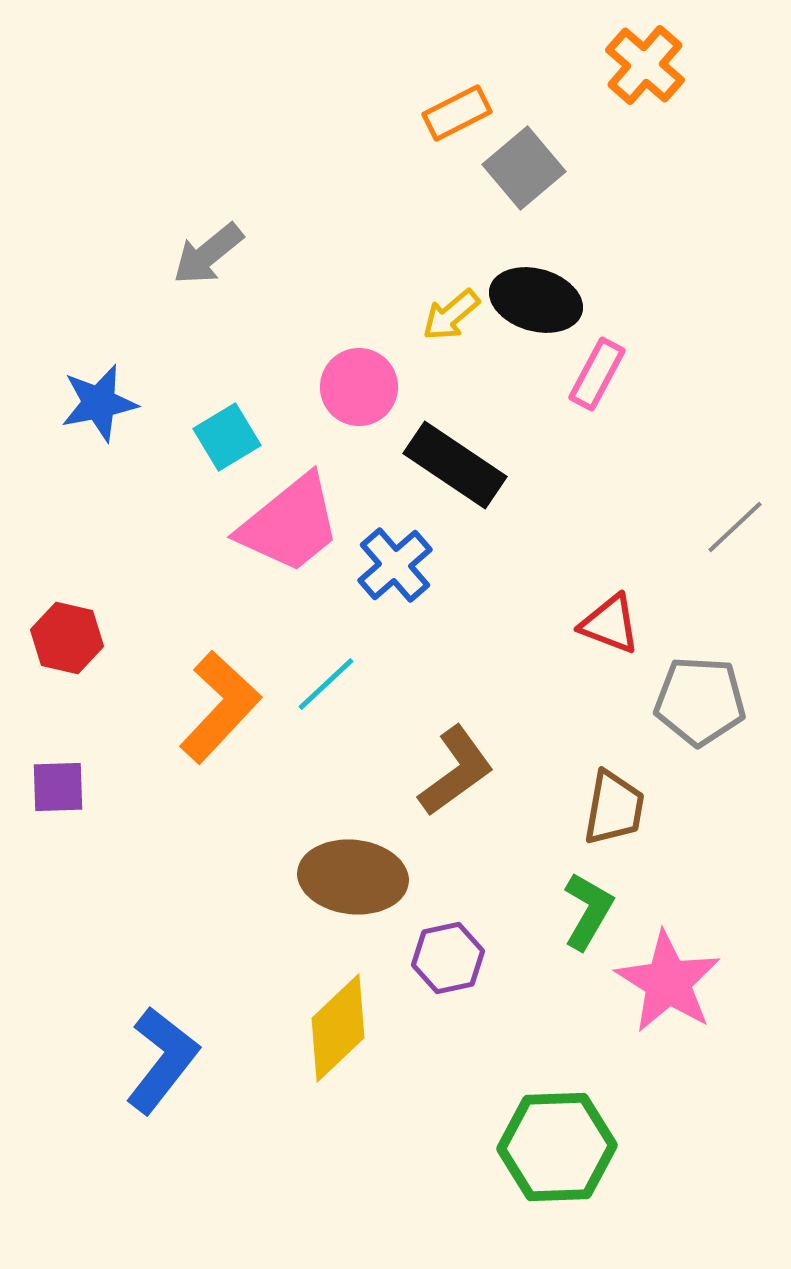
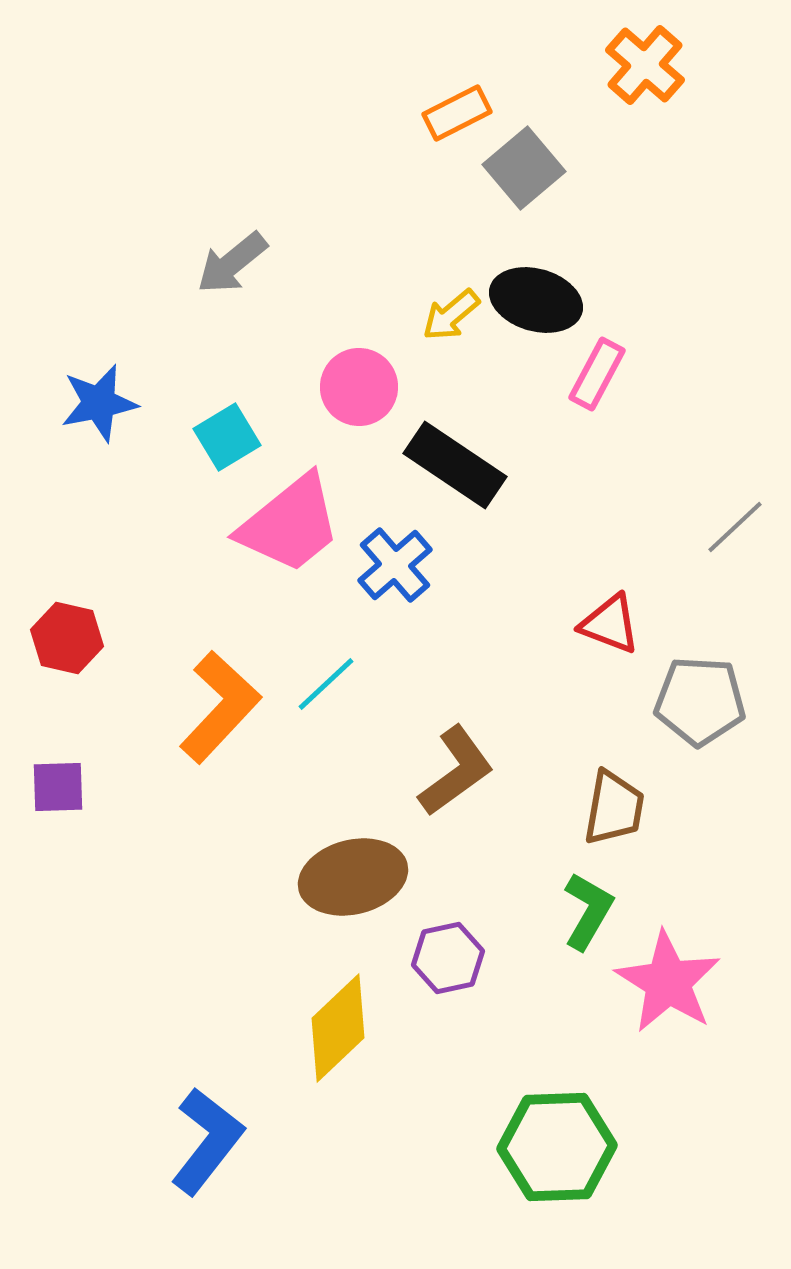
gray arrow: moved 24 px right, 9 px down
brown ellipse: rotated 20 degrees counterclockwise
blue L-shape: moved 45 px right, 81 px down
